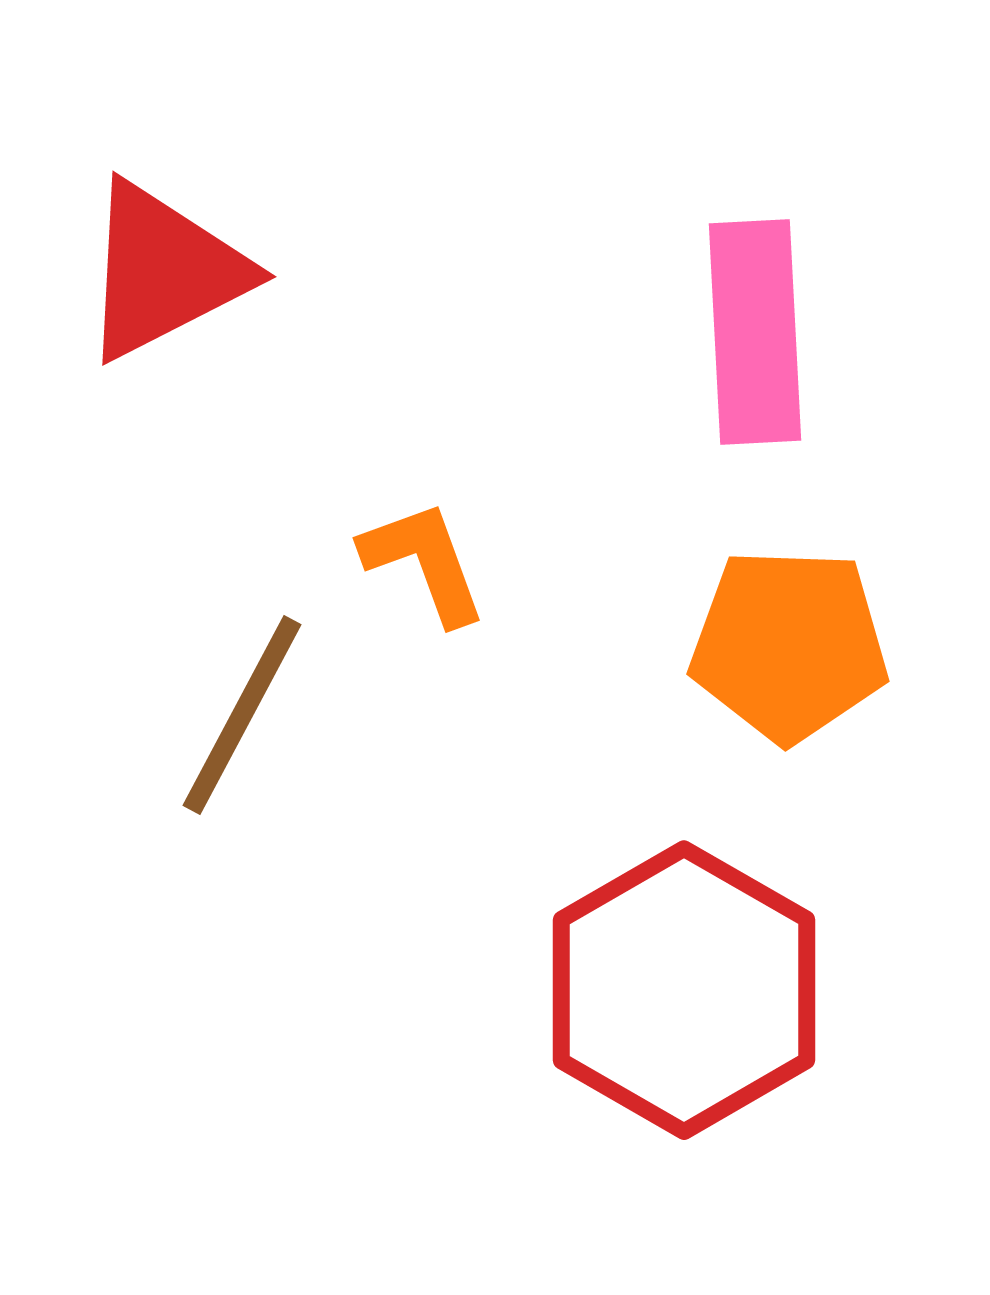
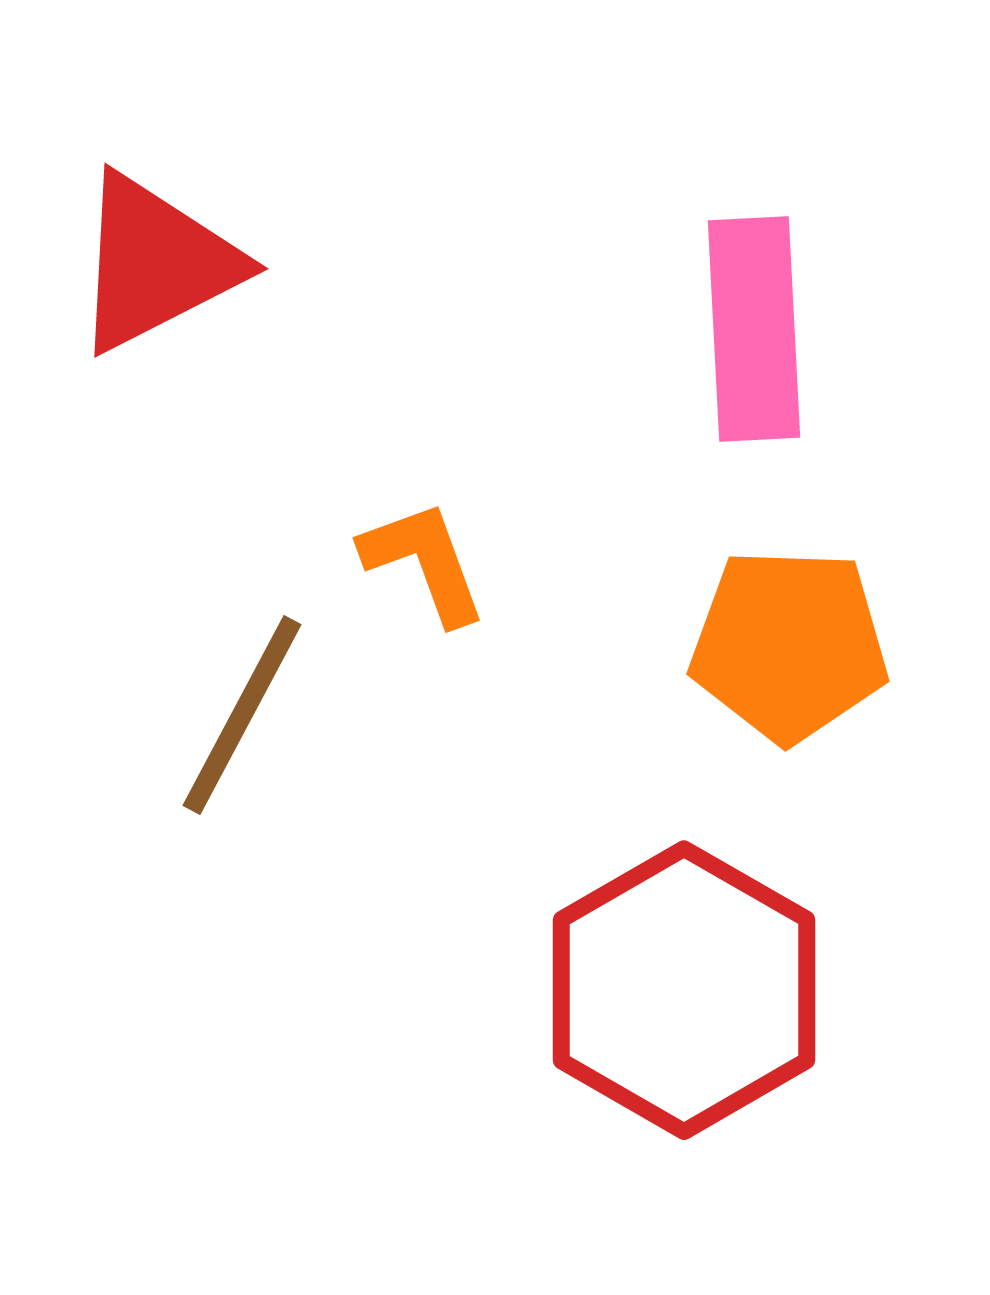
red triangle: moved 8 px left, 8 px up
pink rectangle: moved 1 px left, 3 px up
